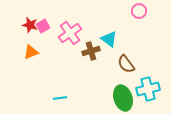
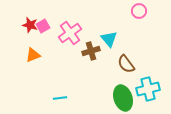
cyan triangle: rotated 12 degrees clockwise
orange triangle: moved 2 px right, 3 px down
